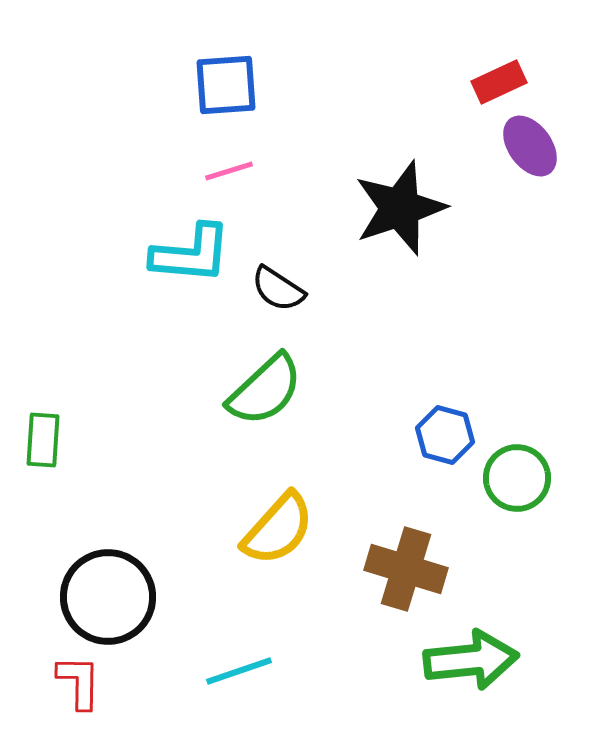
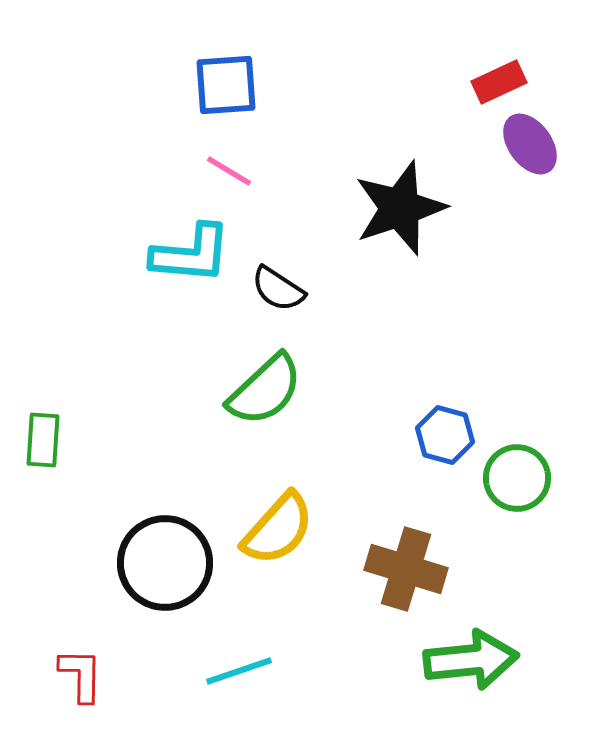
purple ellipse: moved 2 px up
pink line: rotated 48 degrees clockwise
black circle: moved 57 px right, 34 px up
red L-shape: moved 2 px right, 7 px up
